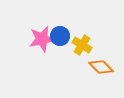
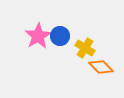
pink star: moved 4 px left, 3 px up; rotated 20 degrees counterclockwise
yellow cross: moved 3 px right, 3 px down
